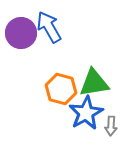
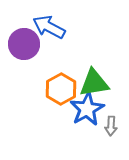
blue arrow: rotated 32 degrees counterclockwise
purple circle: moved 3 px right, 11 px down
orange hexagon: rotated 16 degrees clockwise
blue star: moved 1 px right, 4 px up
